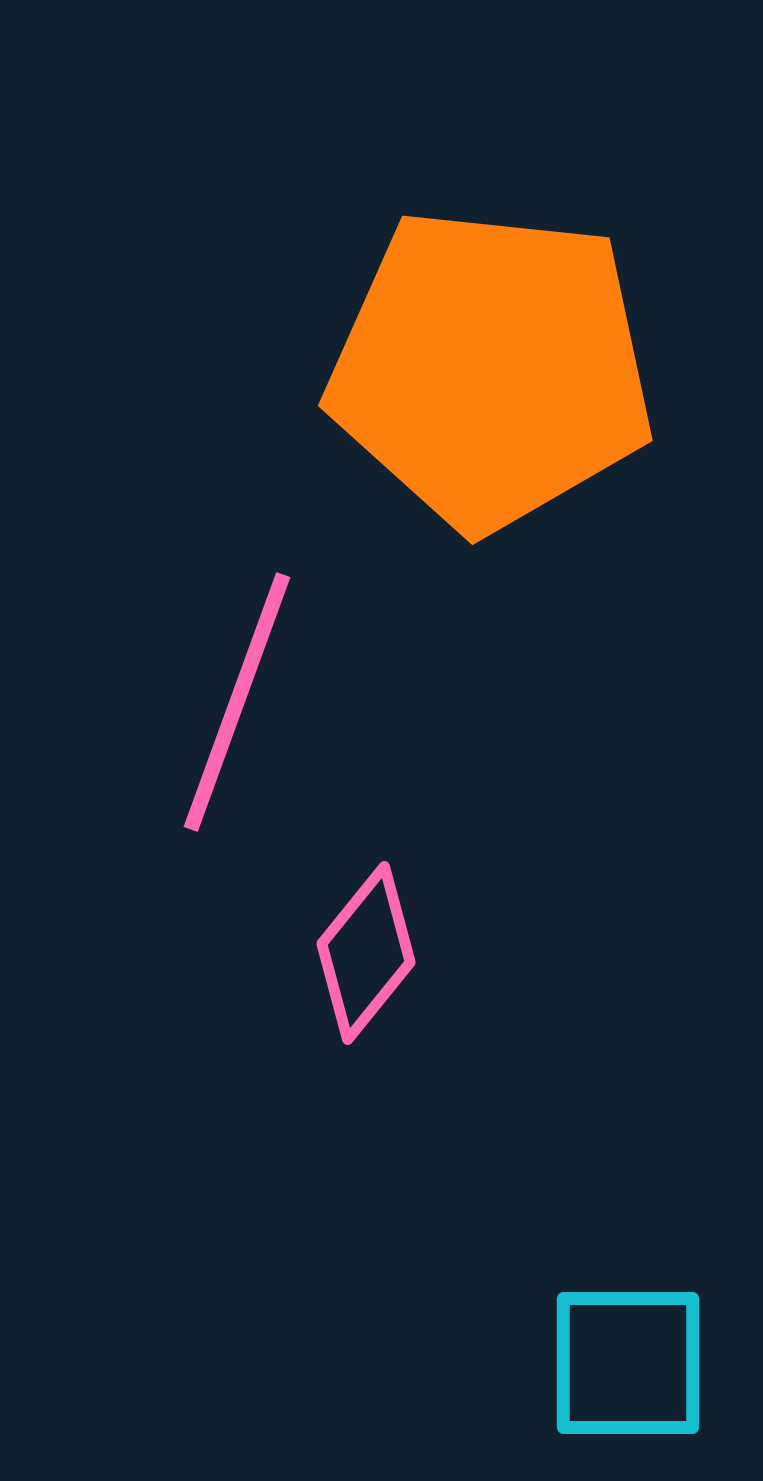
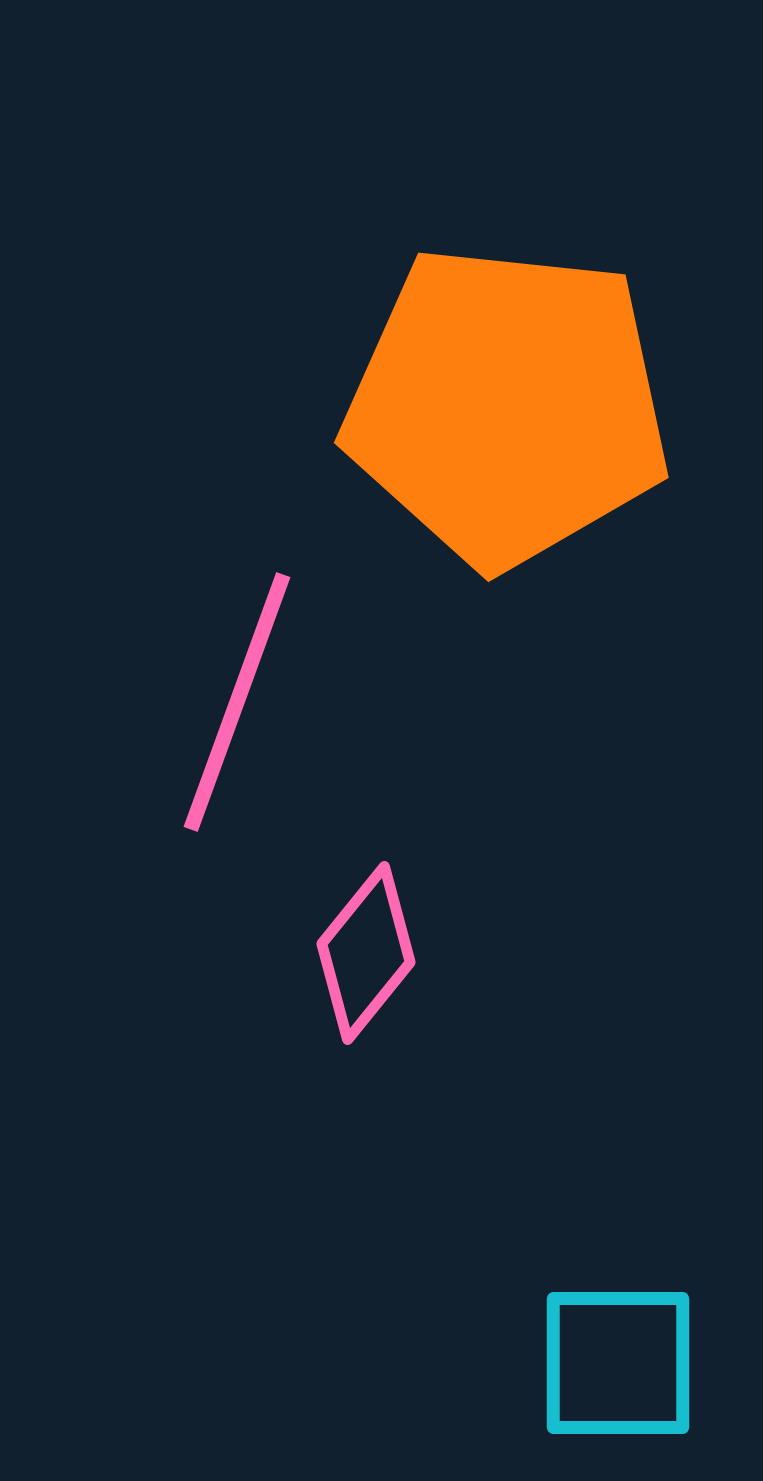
orange pentagon: moved 16 px right, 37 px down
cyan square: moved 10 px left
